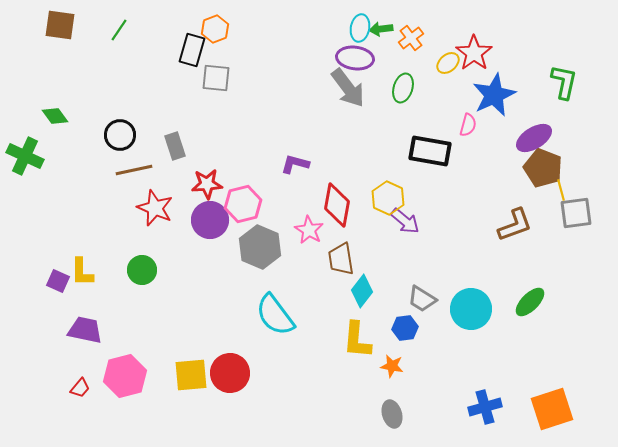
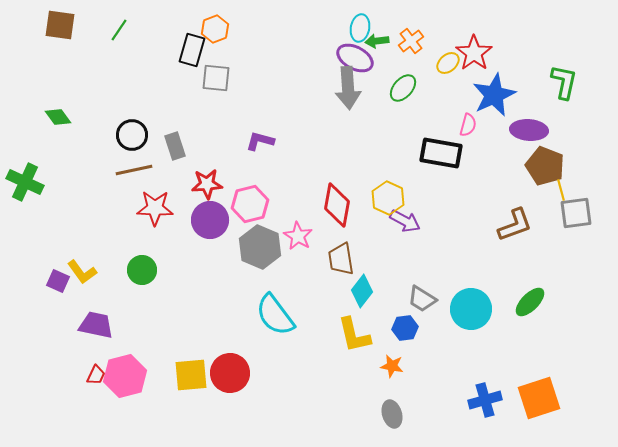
green arrow at (381, 29): moved 4 px left, 12 px down
orange cross at (411, 38): moved 3 px down
purple ellipse at (355, 58): rotated 21 degrees clockwise
gray arrow at (348, 88): rotated 33 degrees clockwise
green ellipse at (403, 88): rotated 24 degrees clockwise
green diamond at (55, 116): moved 3 px right, 1 px down
black circle at (120, 135): moved 12 px right
purple ellipse at (534, 138): moved 5 px left, 8 px up; rotated 36 degrees clockwise
black rectangle at (430, 151): moved 11 px right, 2 px down
green cross at (25, 156): moved 26 px down
purple L-shape at (295, 164): moved 35 px left, 23 px up
brown pentagon at (543, 168): moved 2 px right, 2 px up
pink hexagon at (243, 204): moved 7 px right
red star at (155, 208): rotated 21 degrees counterclockwise
purple arrow at (405, 221): rotated 12 degrees counterclockwise
pink star at (309, 230): moved 11 px left, 6 px down
yellow L-shape at (82, 272): rotated 36 degrees counterclockwise
purple trapezoid at (85, 330): moved 11 px right, 5 px up
yellow L-shape at (357, 340): moved 3 px left, 5 px up; rotated 18 degrees counterclockwise
red trapezoid at (80, 388): moved 16 px right, 13 px up; rotated 15 degrees counterclockwise
blue cross at (485, 407): moved 7 px up
orange square at (552, 409): moved 13 px left, 11 px up
